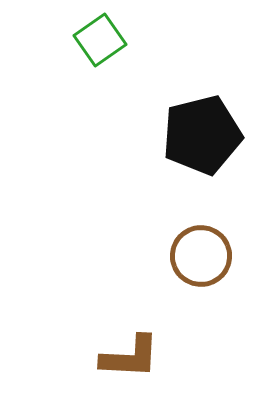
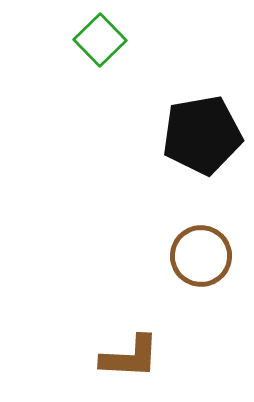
green square: rotated 9 degrees counterclockwise
black pentagon: rotated 4 degrees clockwise
